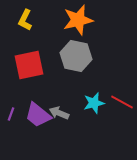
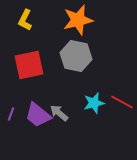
gray arrow: rotated 18 degrees clockwise
